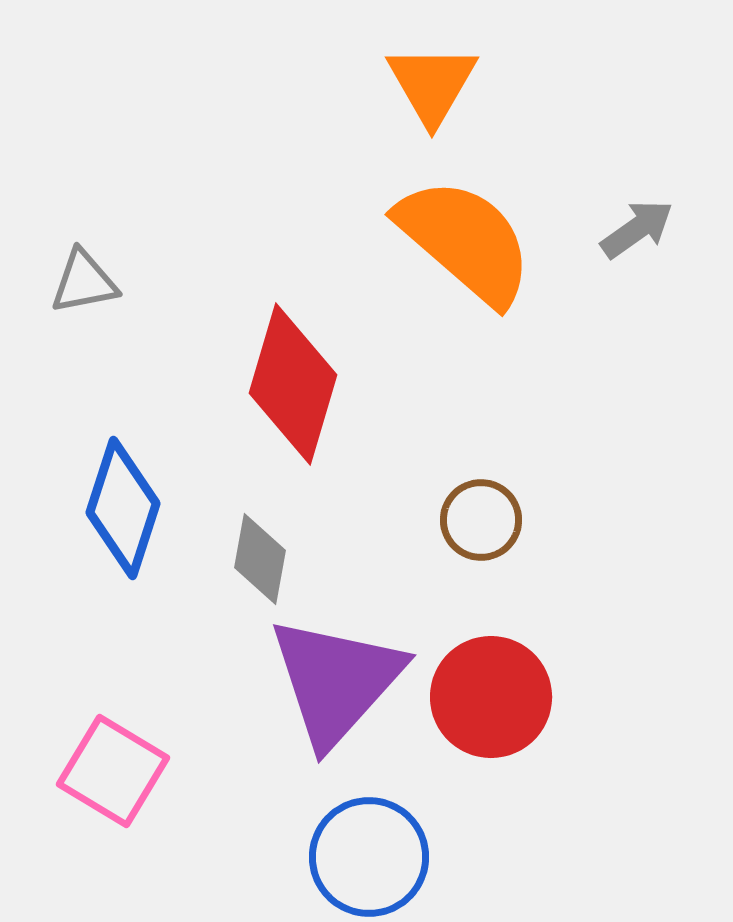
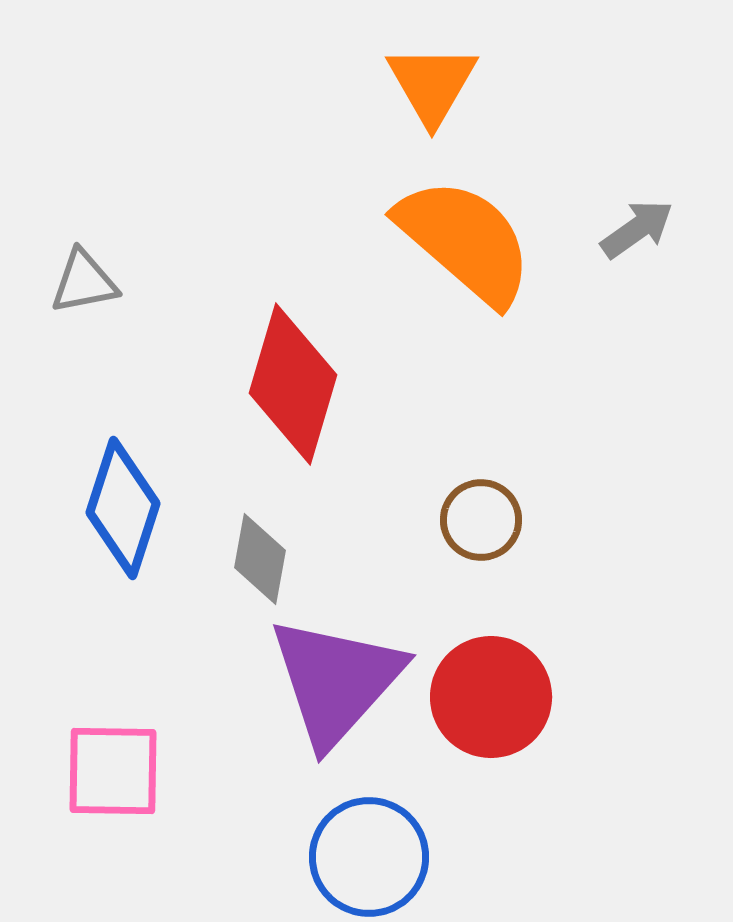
pink square: rotated 30 degrees counterclockwise
